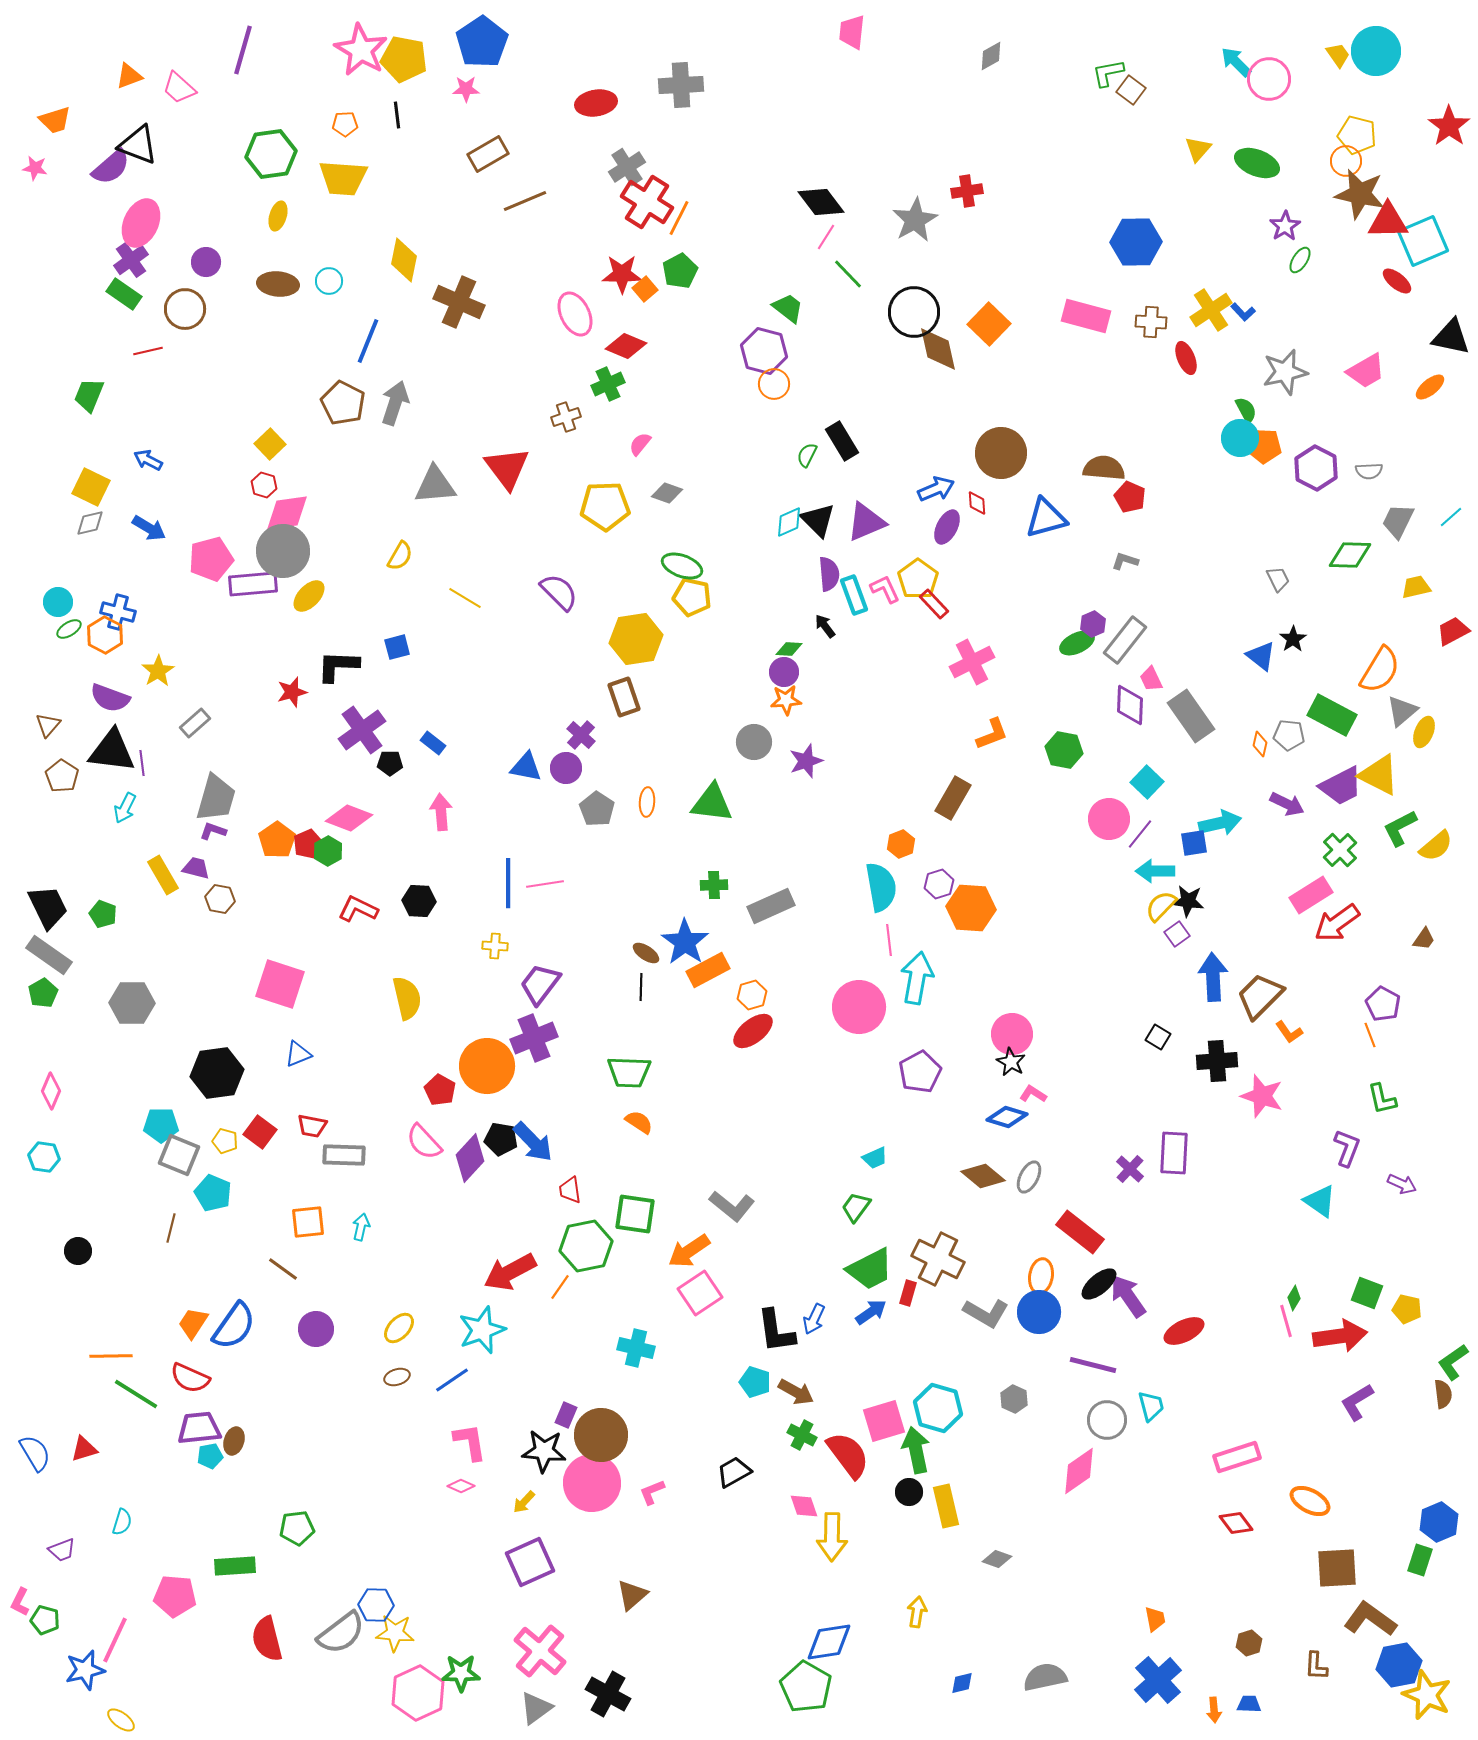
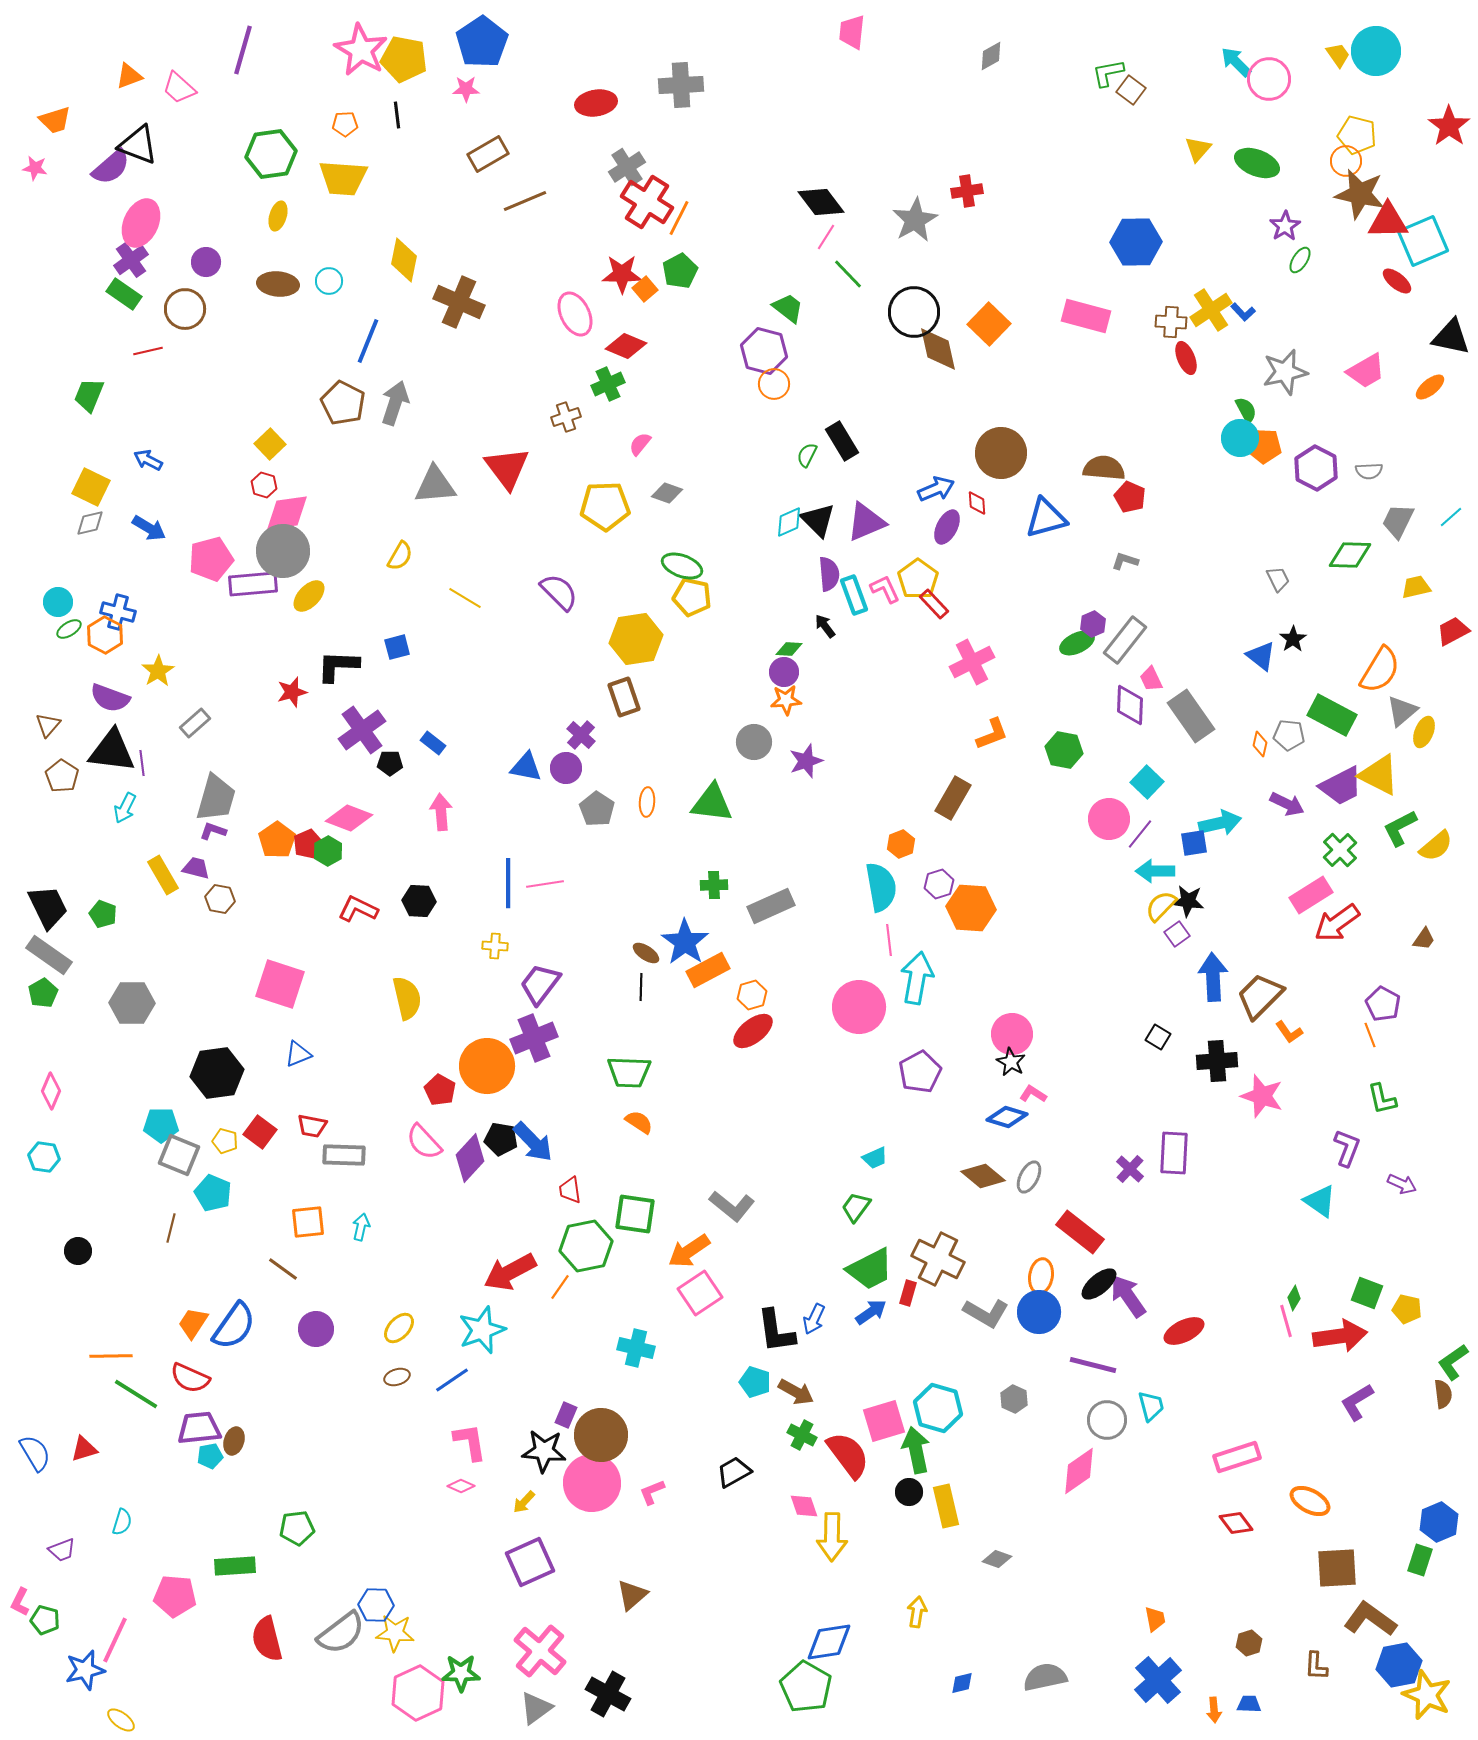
brown cross at (1151, 322): moved 20 px right
